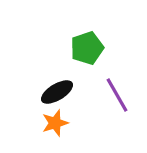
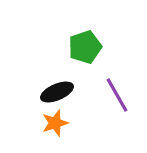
green pentagon: moved 2 px left, 1 px up
black ellipse: rotated 8 degrees clockwise
